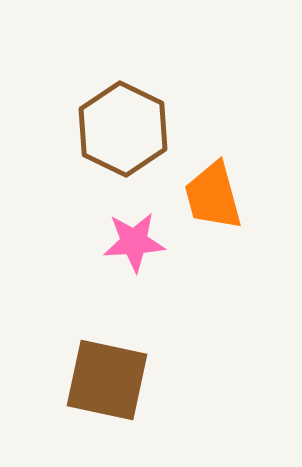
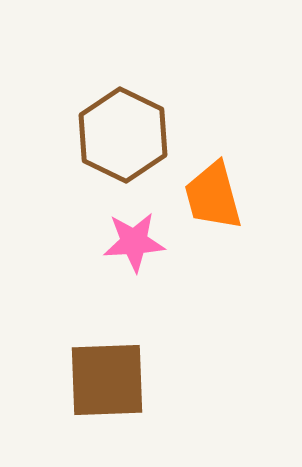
brown hexagon: moved 6 px down
brown square: rotated 14 degrees counterclockwise
